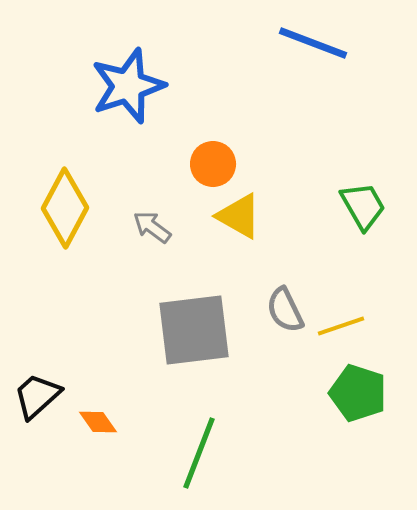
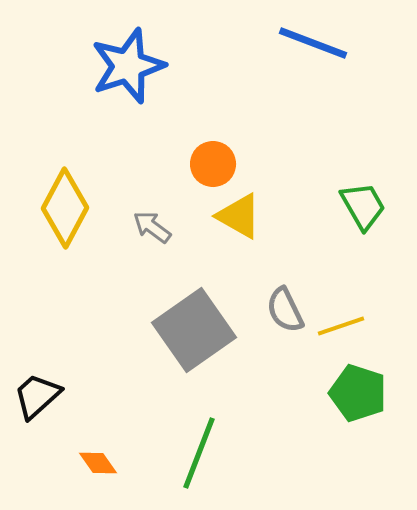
blue star: moved 20 px up
gray square: rotated 28 degrees counterclockwise
orange diamond: moved 41 px down
